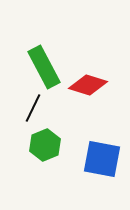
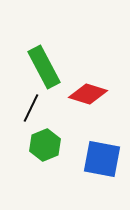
red diamond: moved 9 px down
black line: moved 2 px left
